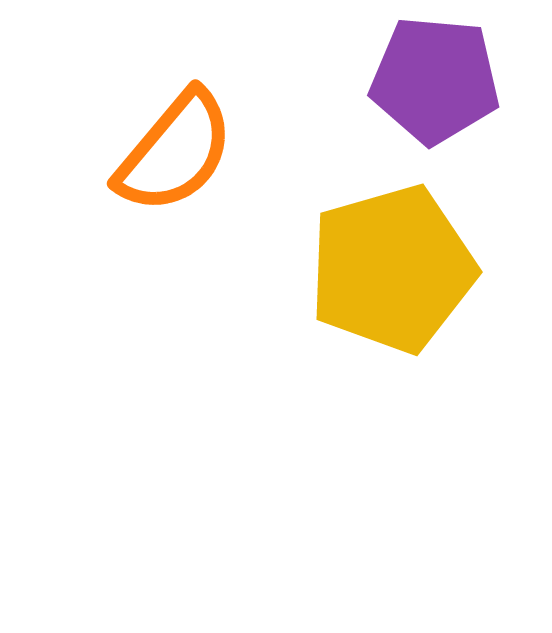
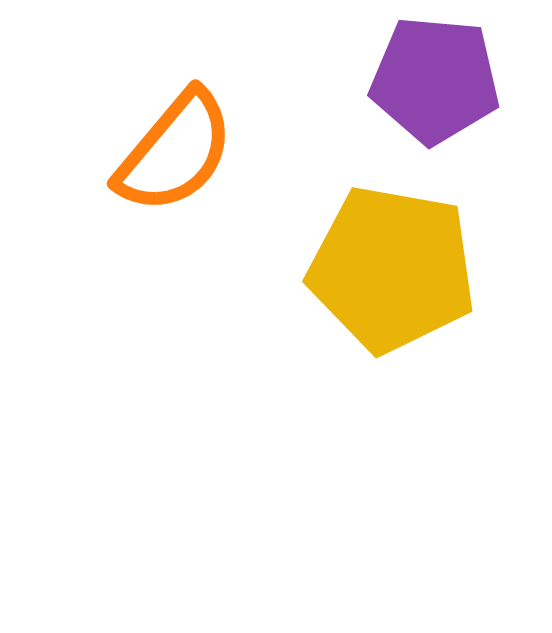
yellow pentagon: rotated 26 degrees clockwise
